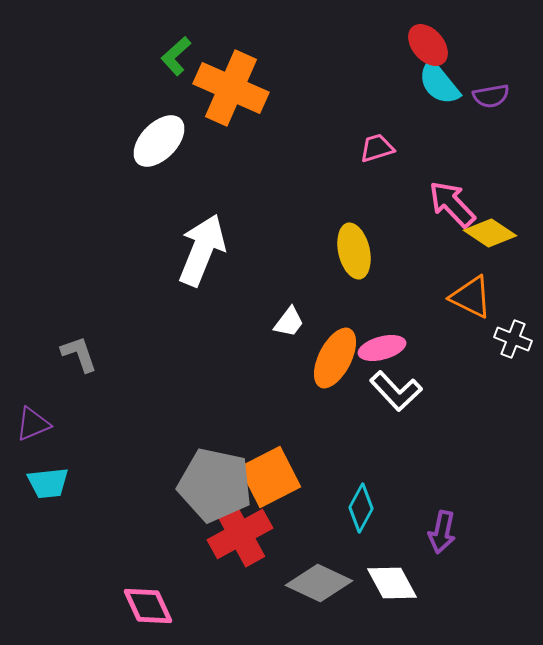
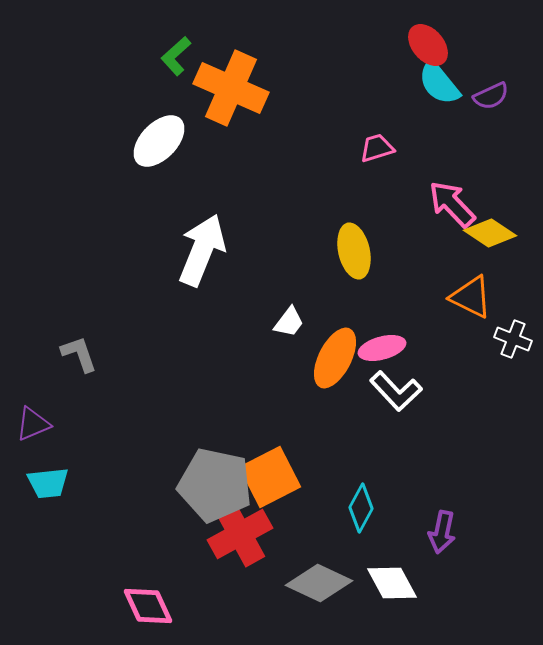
purple semicircle: rotated 15 degrees counterclockwise
